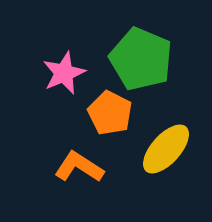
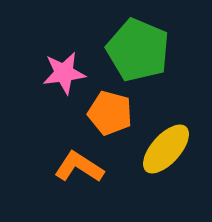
green pentagon: moved 3 px left, 9 px up
pink star: rotated 15 degrees clockwise
orange pentagon: rotated 12 degrees counterclockwise
